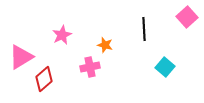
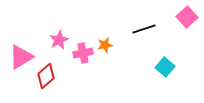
black line: rotated 75 degrees clockwise
pink star: moved 3 px left, 5 px down
orange star: rotated 28 degrees counterclockwise
pink cross: moved 7 px left, 14 px up
red diamond: moved 2 px right, 3 px up
